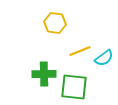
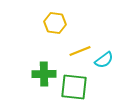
cyan semicircle: moved 2 px down
